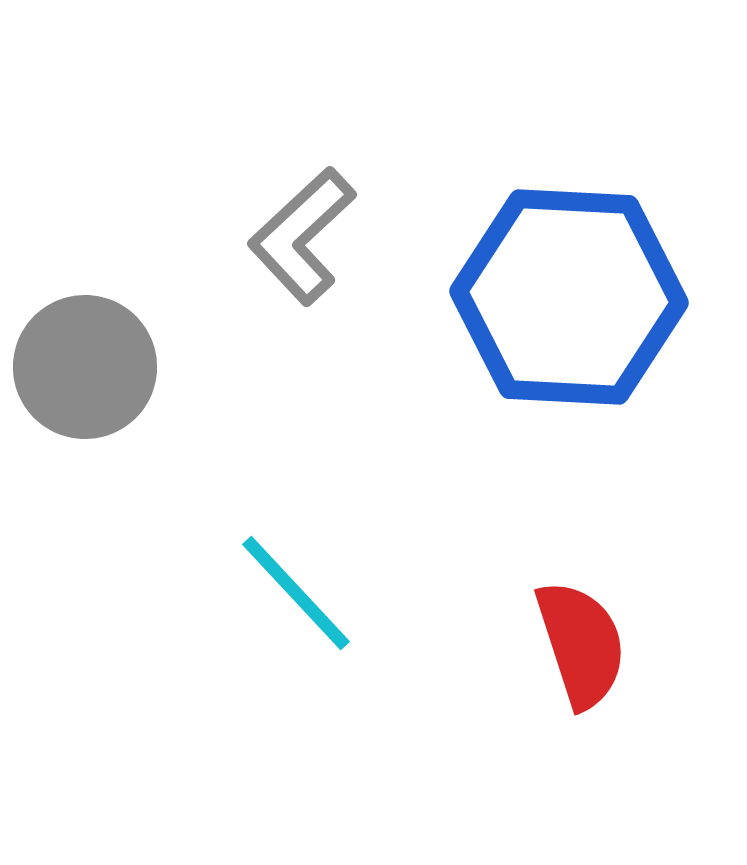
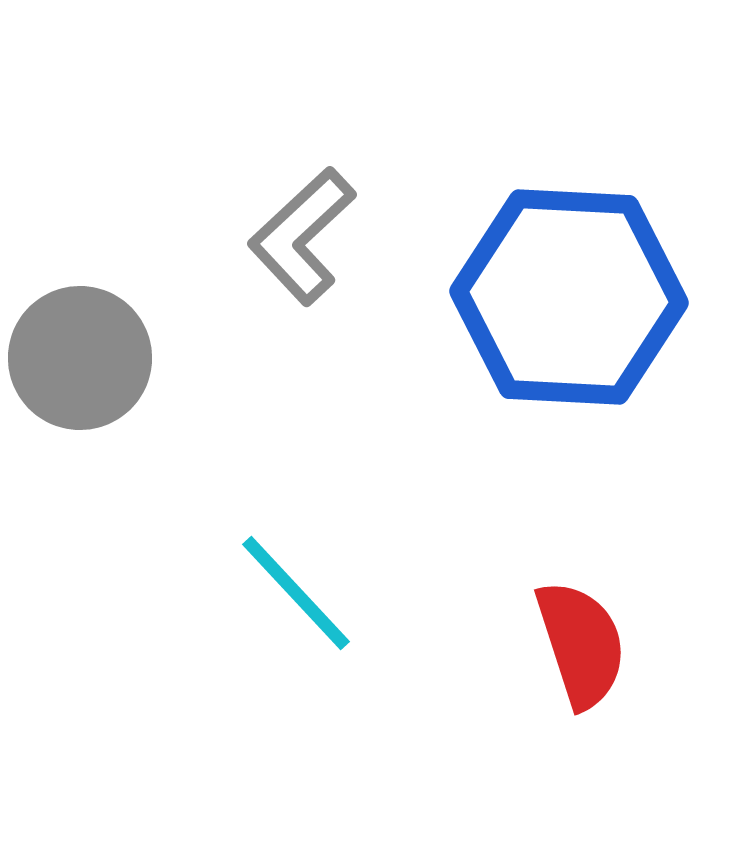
gray circle: moved 5 px left, 9 px up
